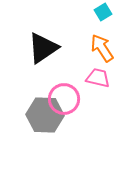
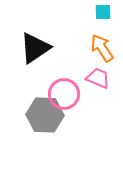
cyan square: rotated 30 degrees clockwise
black triangle: moved 8 px left
pink trapezoid: rotated 10 degrees clockwise
pink circle: moved 5 px up
